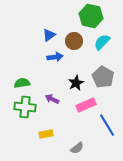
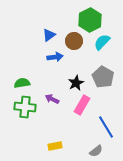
green hexagon: moved 1 px left, 4 px down; rotated 20 degrees clockwise
pink rectangle: moved 4 px left; rotated 36 degrees counterclockwise
blue line: moved 1 px left, 2 px down
yellow rectangle: moved 9 px right, 12 px down
gray semicircle: moved 19 px right, 3 px down
